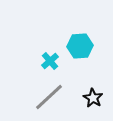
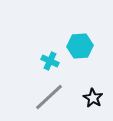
cyan cross: rotated 24 degrees counterclockwise
